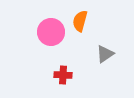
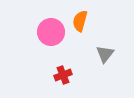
gray triangle: rotated 18 degrees counterclockwise
red cross: rotated 24 degrees counterclockwise
